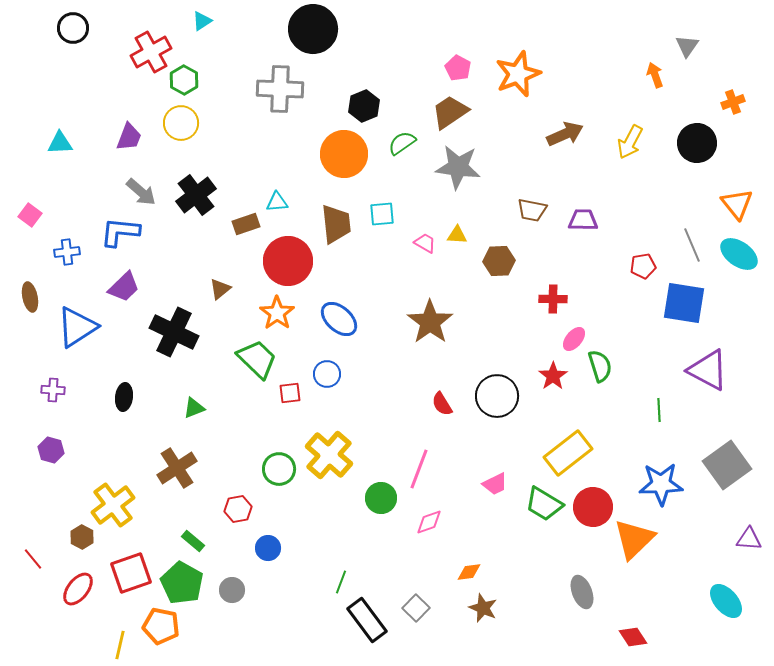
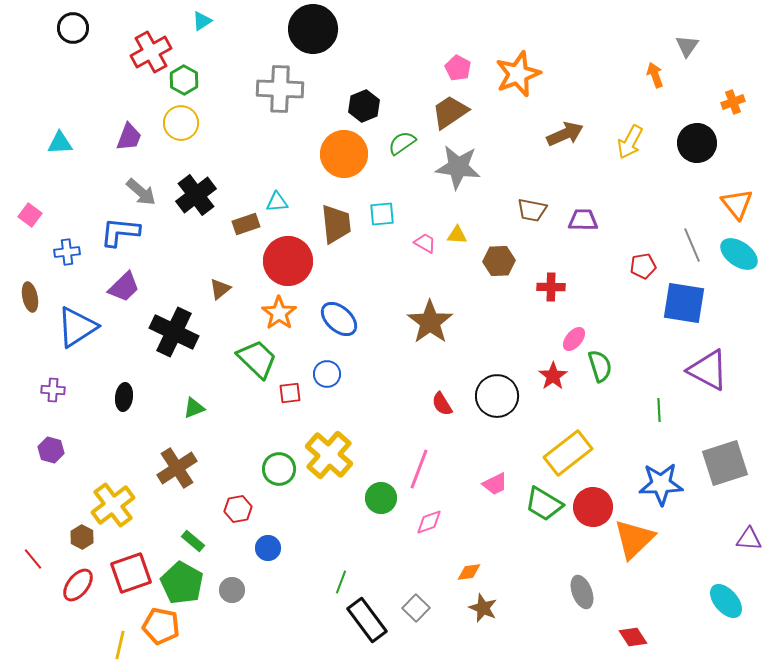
red cross at (553, 299): moved 2 px left, 12 px up
orange star at (277, 313): moved 2 px right
gray square at (727, 465): moved 2 px left, 2 px up; rotated 18 degrees clockwise
red ellipse at (78, 589): moved 4 px up
